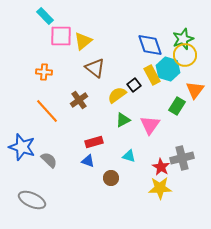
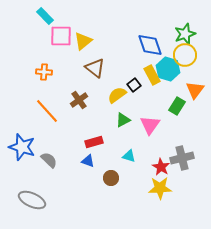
green star: moved 2 px right, 5 px up
